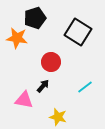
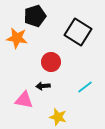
black pentagon: moved 2 px up
black arrow: rotated 136 degrees counterclockwise
